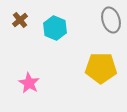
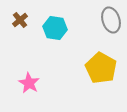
cyan hexagon: rotated 15 degrees counterclockwise
yellow pentagon: rotated 28 degrees clockwise
